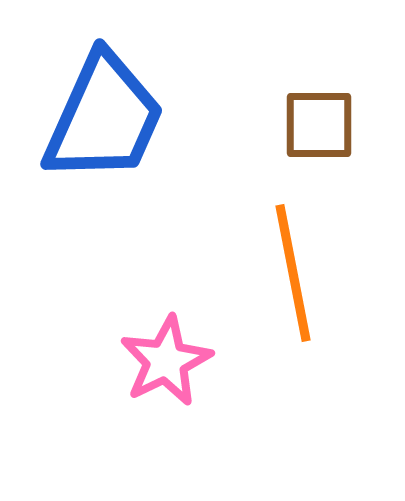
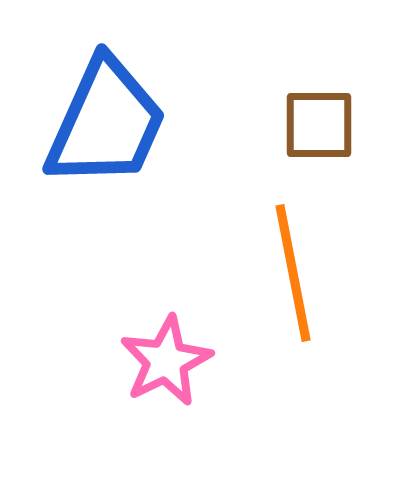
blue trapezoid: moved 2 px right, 5 px down
